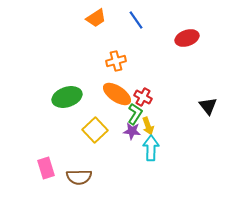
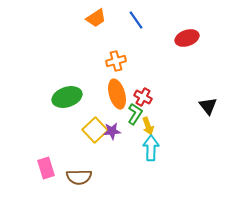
orange ellipse: rotated 40 degrees clockwise
purple star: moved 20 px left; rotated 12 degrees counterclockwise
